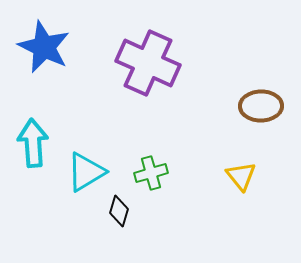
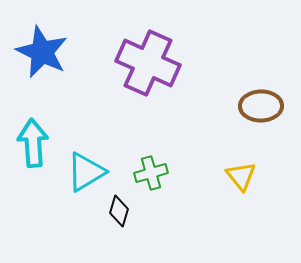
blue star: moved 2 px left, 5 px down
